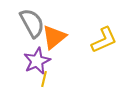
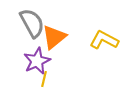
yellow L-shape: rotated 128 degrees counterclockwise
